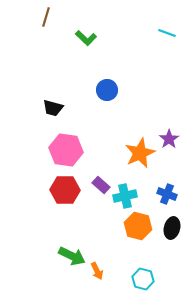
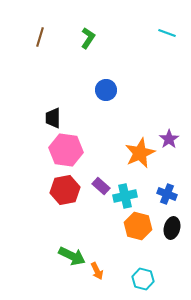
brown line: moved 6 px left, 20 px down
green L-shape: moved 2 px right; rotated 100 degrees counterclockwise
blue circle: moved 1 px left
black trapezoid: moved 10 px down; rotated 75 degrees clockwise
purple rectangle: moved 1 px down
red hexagon: rotated 12 degrees counterclockwise
